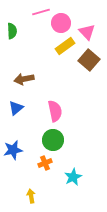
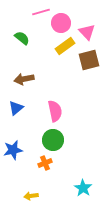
green semicircle: moved 10 px right, 7 px down; rotated 49 degrees counterclockwise
brown square: rotated 35 degrees clockwise
cyan star: moved 10 px right, 11 px down; rotated 12 degrees counterclockwise
yellow arrow: rotated 88 degrees counterclockwise
